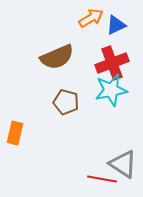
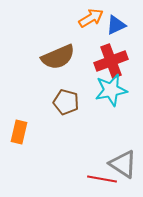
brown semicircle: moved 1 px right
red cross: moved 1 px left, 2 px up
orange rectangle: moved 4 px right, 1 px up
